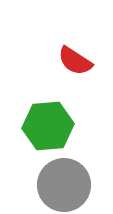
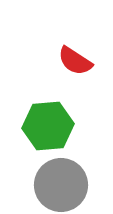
gray circle: moved 3 px left
